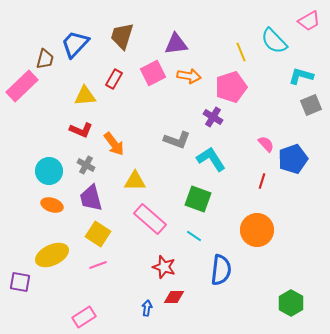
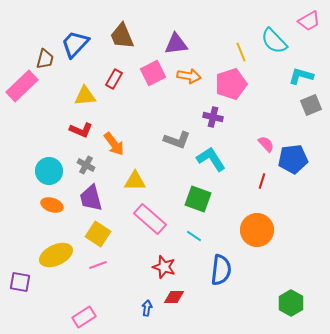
brown trapezoid at (122, 36): rotated 40 degrees counterclockwise
pink pentagon at (231, 87): moved 3 px up
purple cross at (213, 117): rotated 18 degrees counterclockwise
blue pentagon at (293, 159): rotated 12 degrees clockwise
yellow ellipse at (52, 255): moved 4 px right
